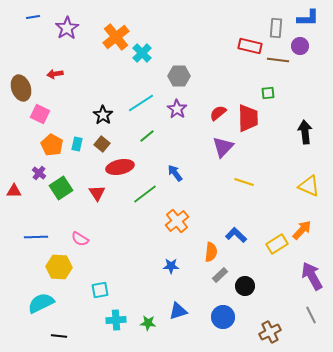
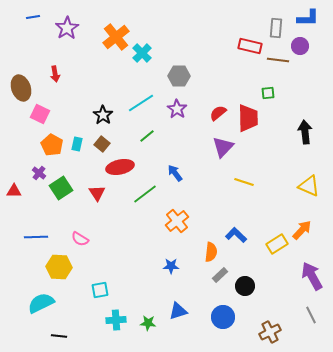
red arrow at (55, 74): rotated 91 degrees counterclockwise
